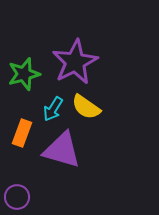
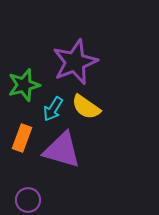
purple star: rotated 6 degrees clockwise
green star: moved 11 px down
orange rectangle: moved 5 px down
purple circle: moved 11 px right, 3 px down
